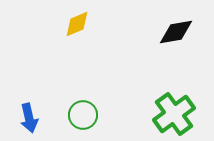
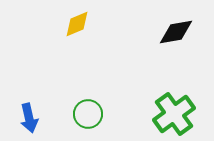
green circle: moved 5 px right, 1 px up
